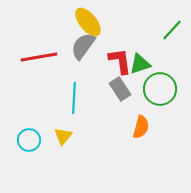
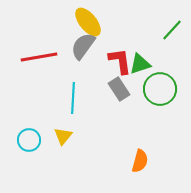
gray rectangle: moved 1 px left
cyan line: moved 1 px left
orange semicircle: moved 1 px left, 34 px down
